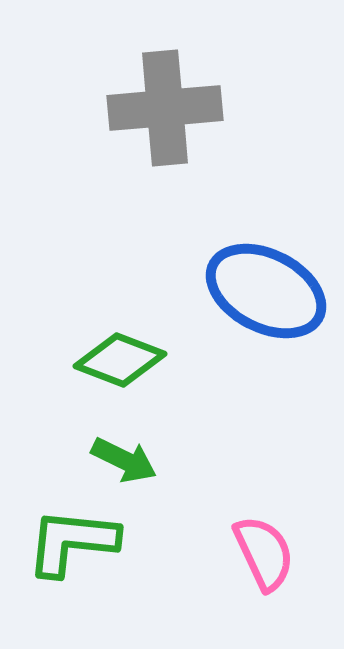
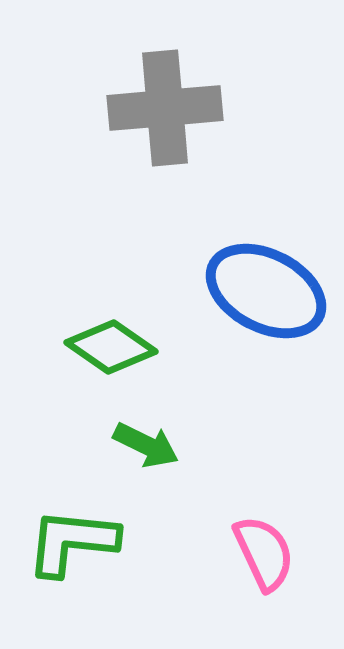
green diamond: moved 9 px left, 13 px up; rotated 14 degrees clockwise
green arrow: moved 22 px right, 15 px up
